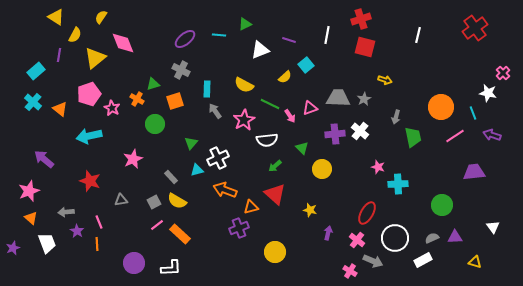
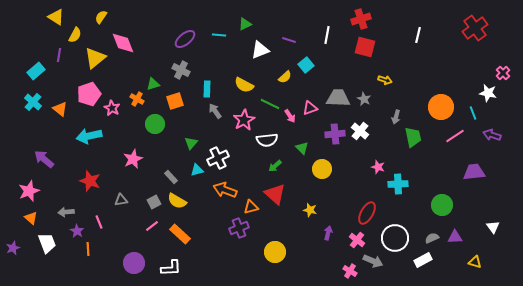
gray star at (364, 99): rotated 16 degrees counterclockwise
pink line at (157, 225): moved 5 px left, 1 px down
orange line at (97, 244): moved 9 px left, 5 px down
